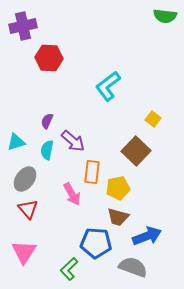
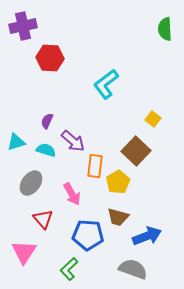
green semicircle: moved 13 px down; rotated 80 degrees clockwise
red hexagon: moved 1 px right
cyan L-shape: moved 2 px left, 2 px up
cyan semicircle: moved 1 px left; rotated 96 degrees clockwise
orange rectangle: moved 3 px right, 6 px up
gray ellipse: moved 6 px right, 4 px down
yellow pentagon: moved 6 px up; rotated 20 degrees counterclockwise
red triangle: moved 15 px right, 10 px down
blue pentagon: moved 8 px left, 8 px up
gray semicircle: moved 2 px down
